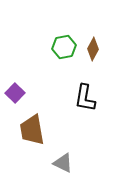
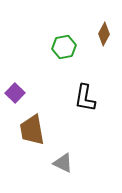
brown diamond: moved 11 px right, 15 px up
